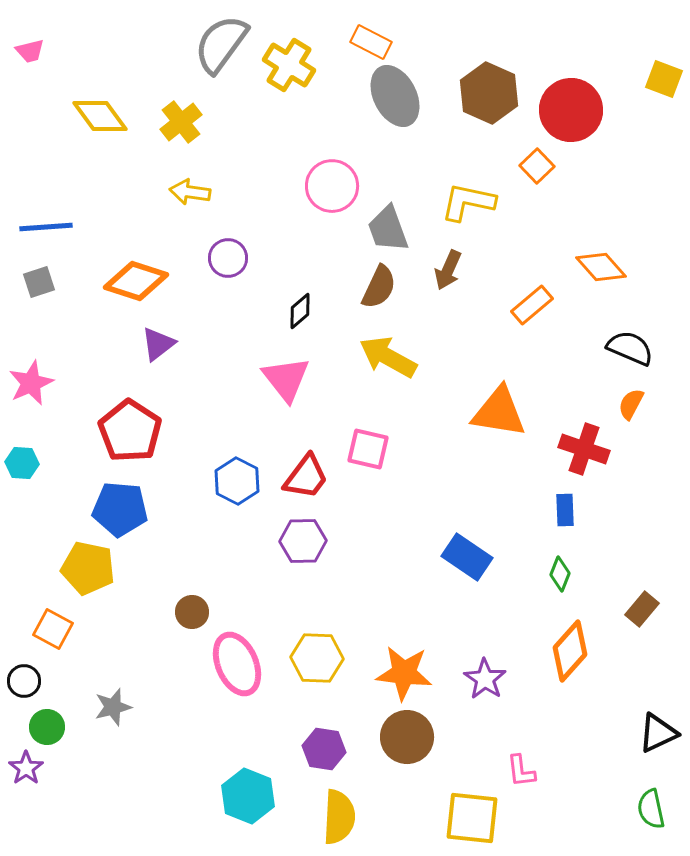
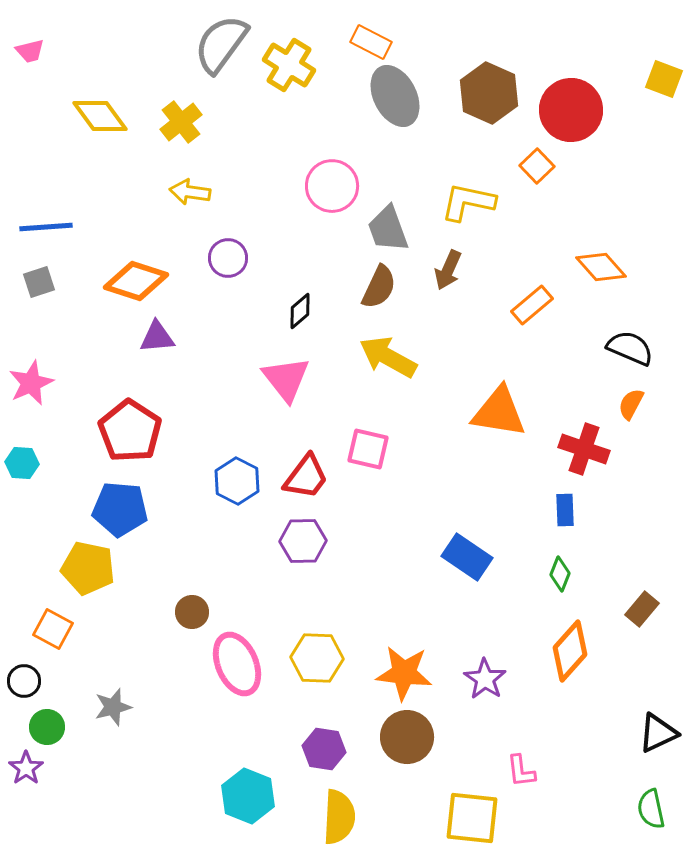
purple triangle at (158, 344): moved 1 px left, 7 px up; rotated 33 degrees clockwise
